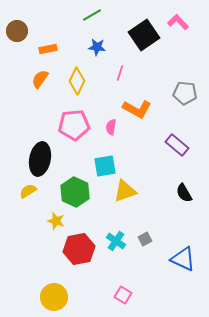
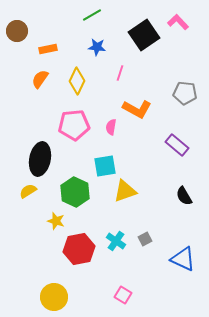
black semicircle: moved 3 px down
